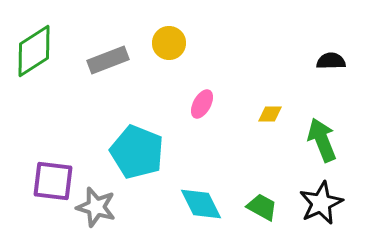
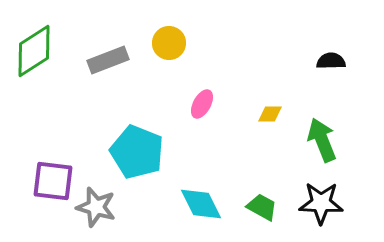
black star: rotated 27 degrees clockwise
